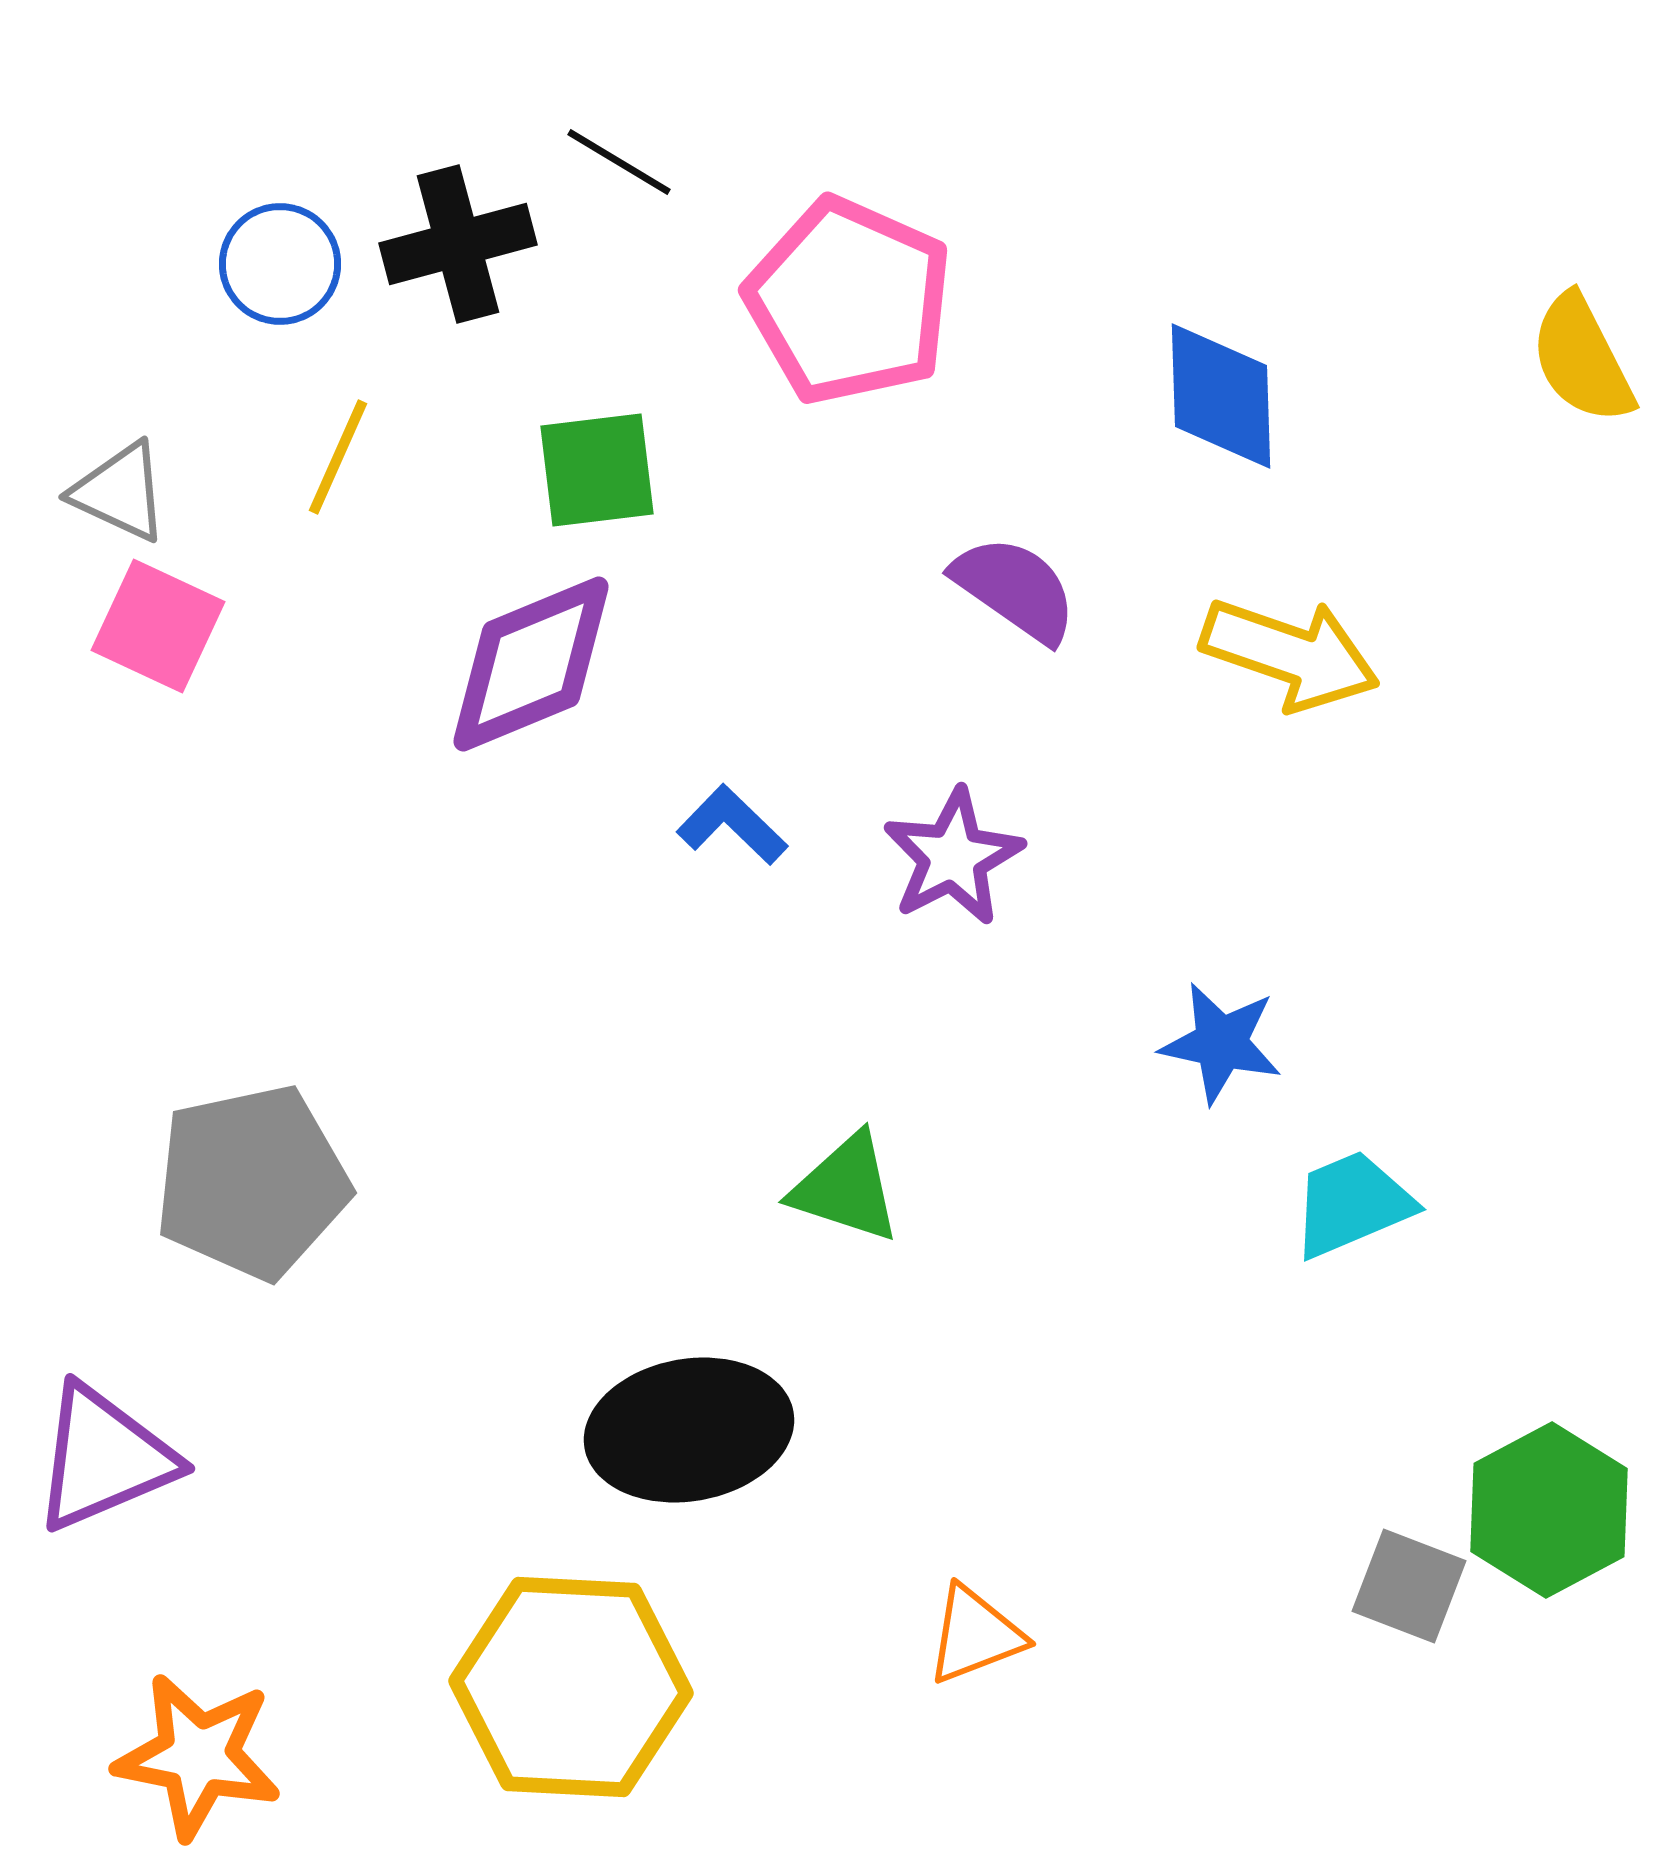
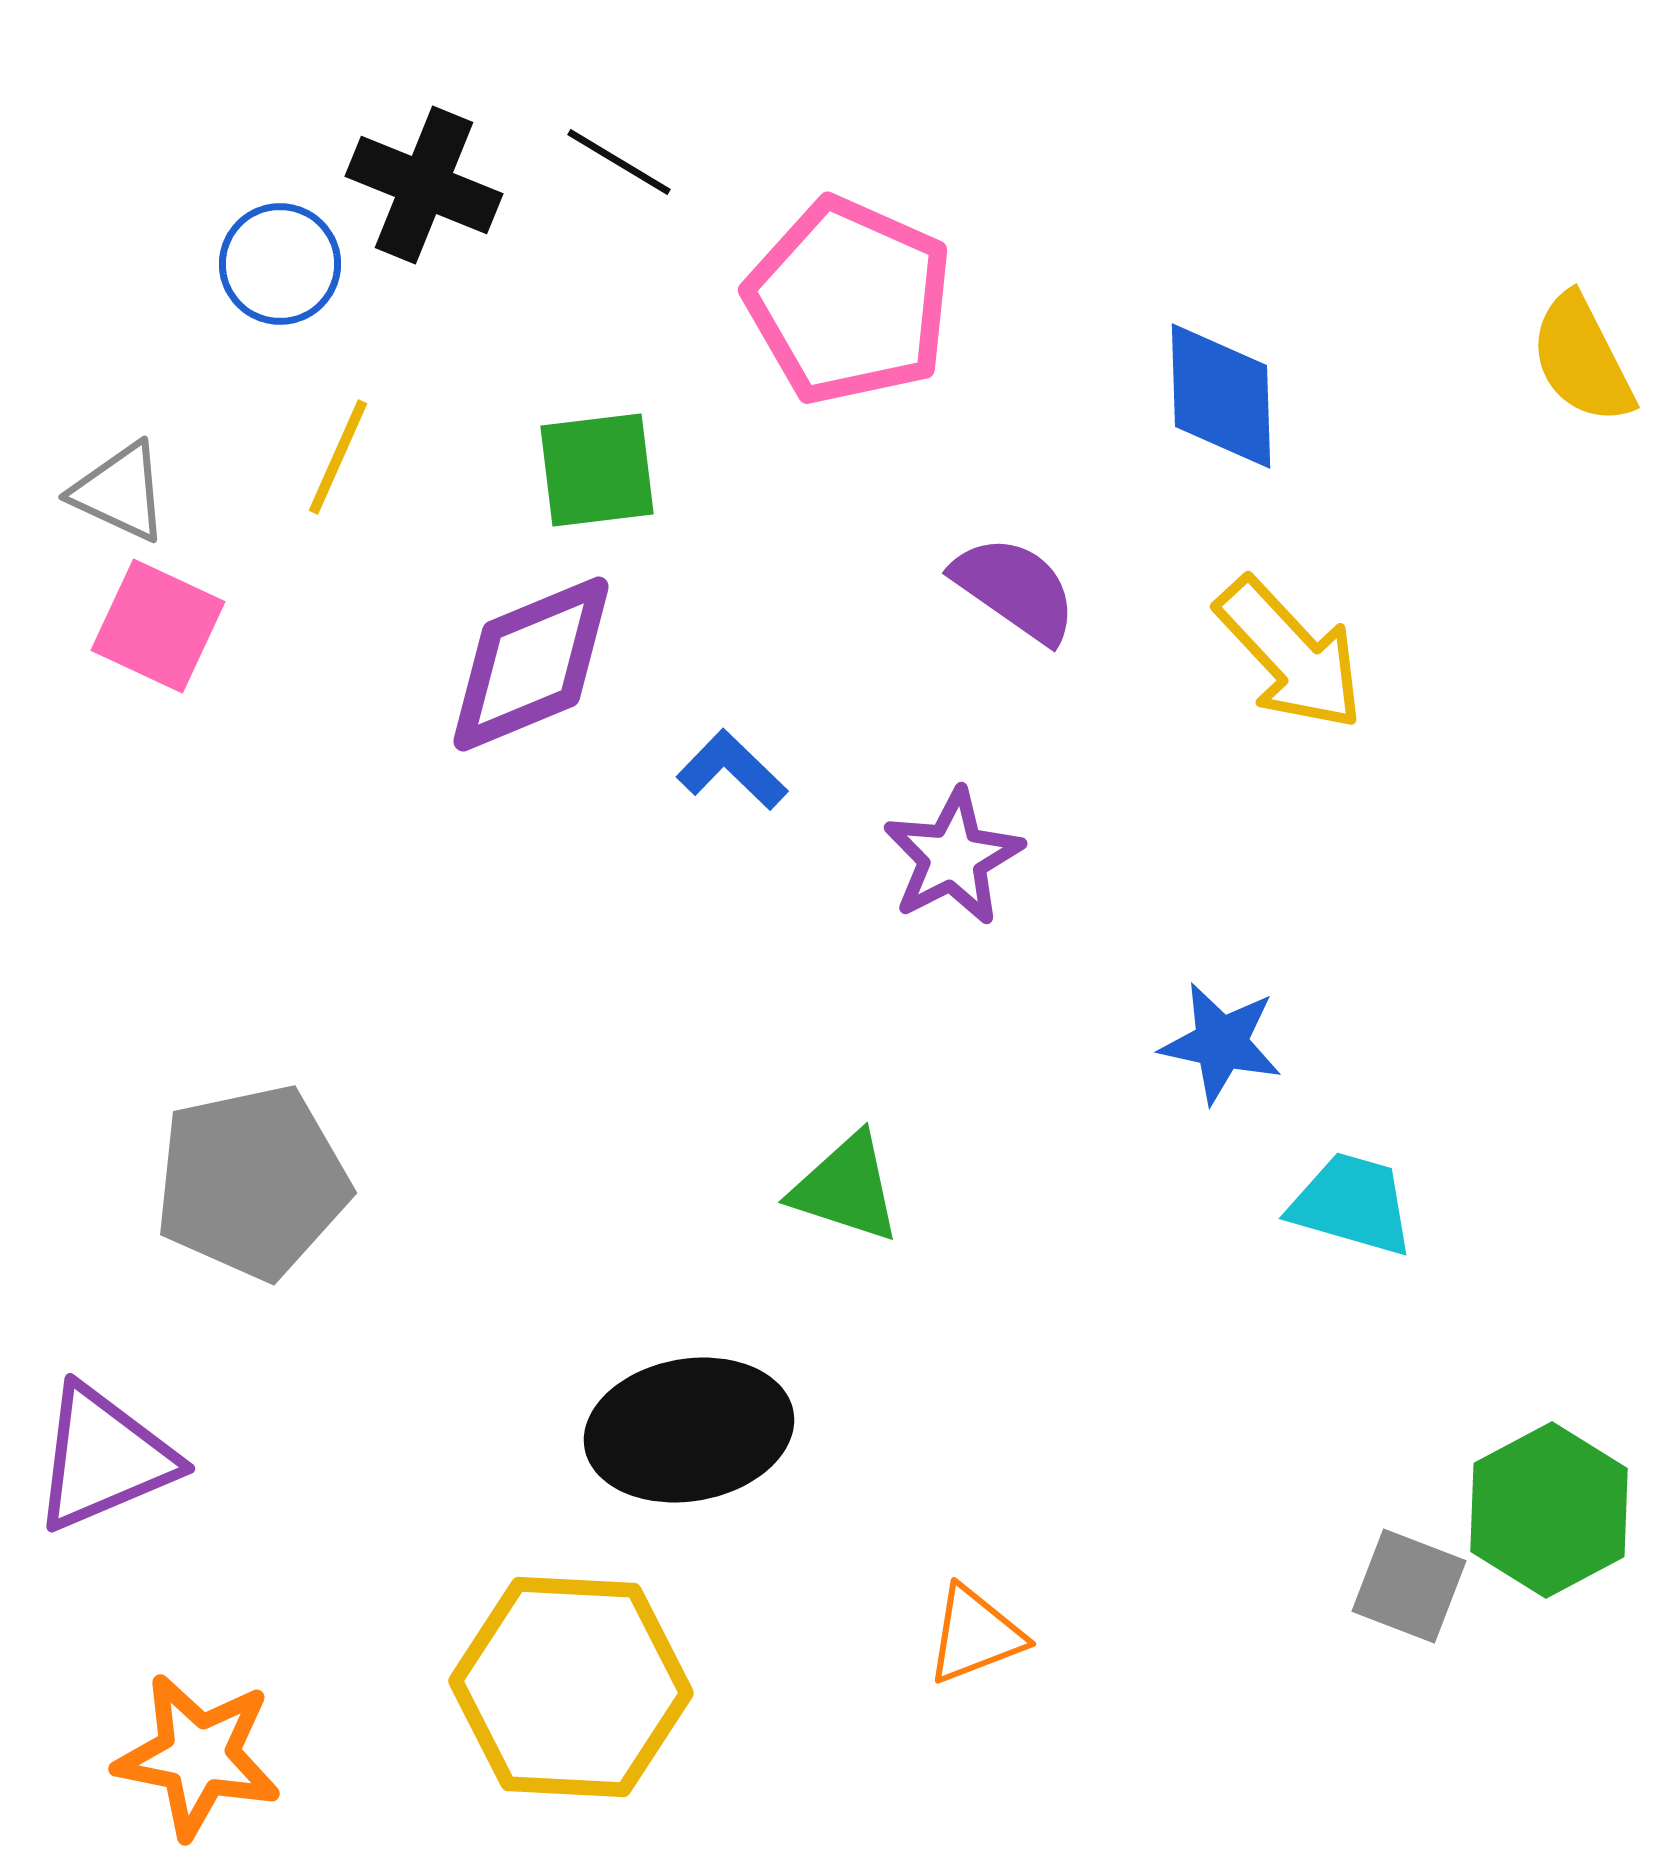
black cross: moved 34 px left, 59 px up; rotated 37 degrees clockwise
yellow arrow: rotated 28 degrees clockwise
blue L-shape: moved 55 px up
cyan trapezoid: rotated 39 degrees clockwise
